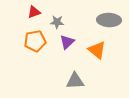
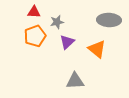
red triangle: rotated 24 degrees clockwise
gray star: rotated 16 degrees counterclockwise
orange pentagon: moved 5 px up; rotated 10 degrees counterclockwise
orange triangle: moved 1 px up
